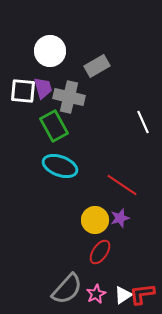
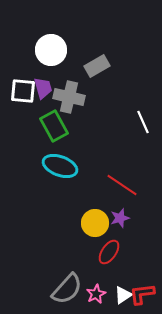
white circle: moved 1 px right, 1 px up
yellow circle: moved 3 px down
red ellipse: moved 9 px right
